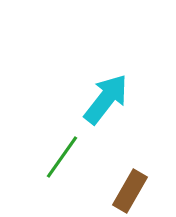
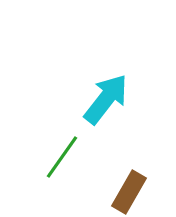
brown rectangle: moved 1 px left, 1 px down
